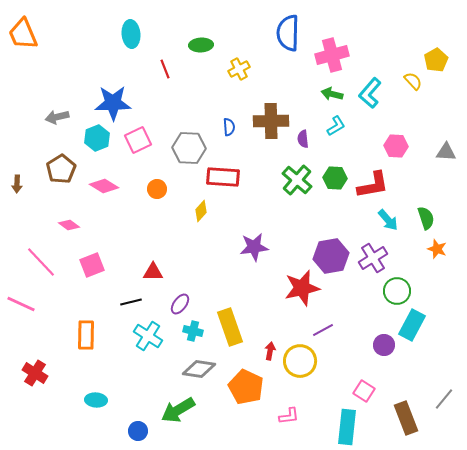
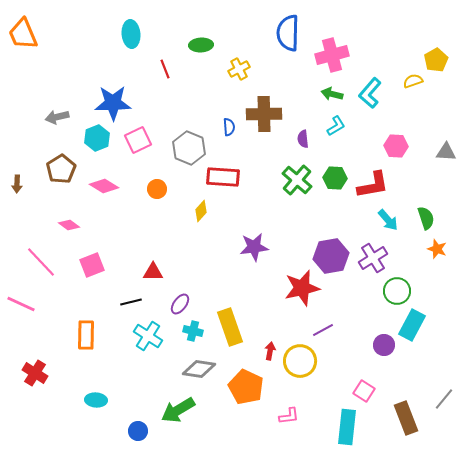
yellow semicircle at (413, 81): rotated 66 degrees counterclockwise
brown cross at (271, 121): moved 7 px left, 7 px up
gray hexagon at (189, 148): rotated 20 degrees clockwise
